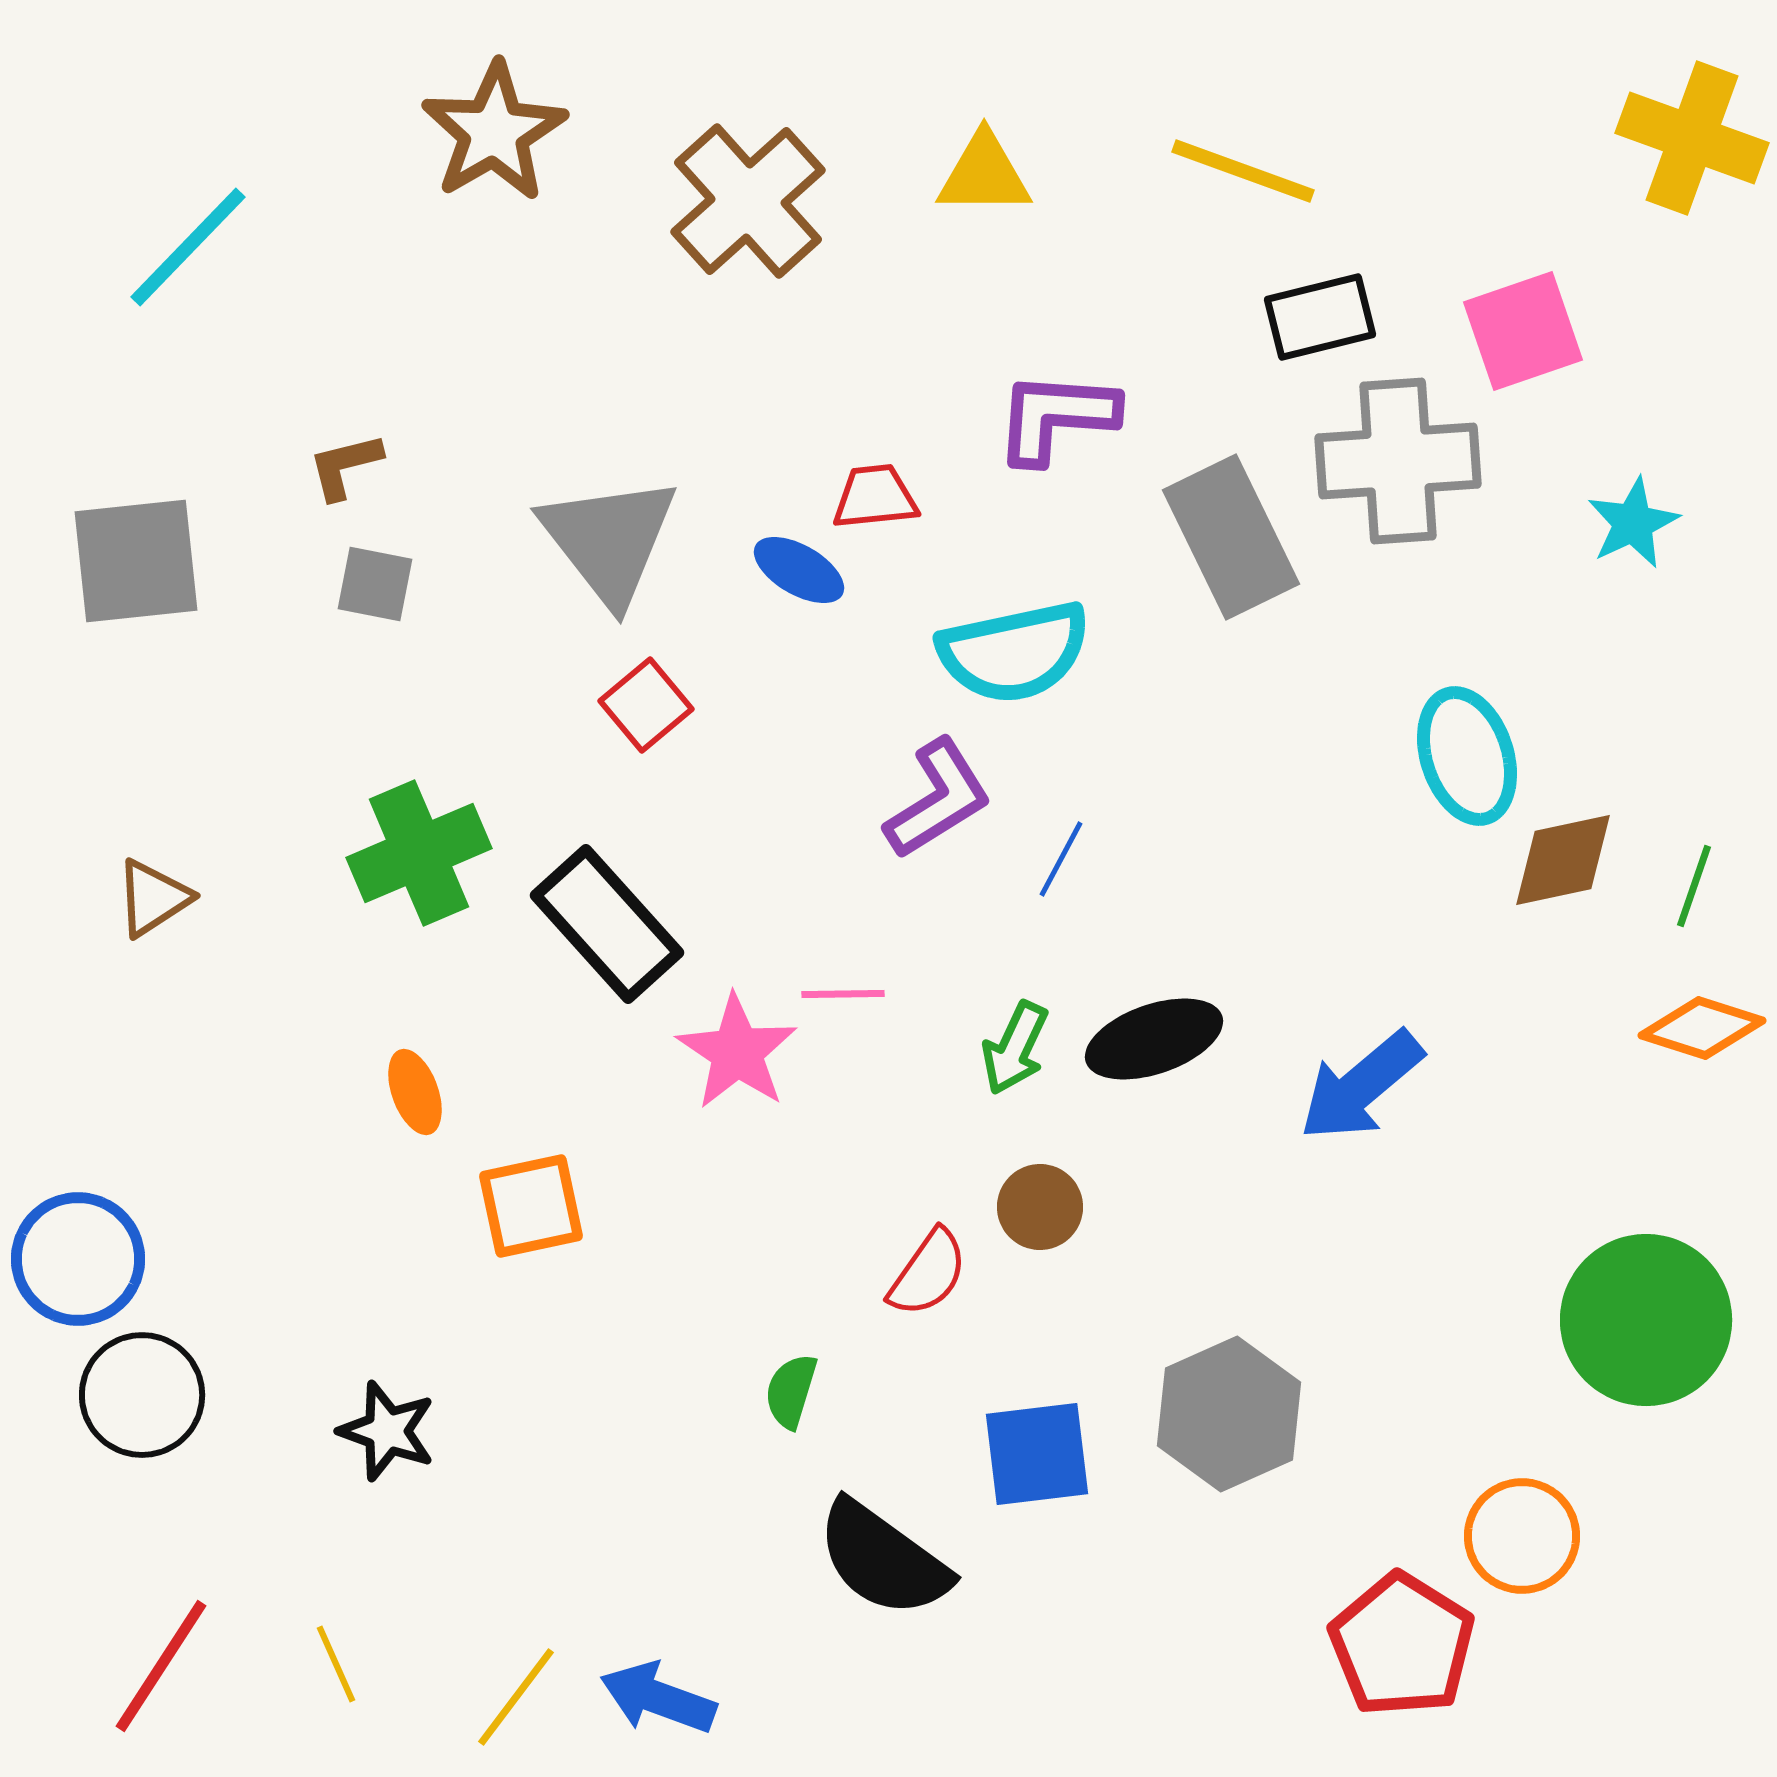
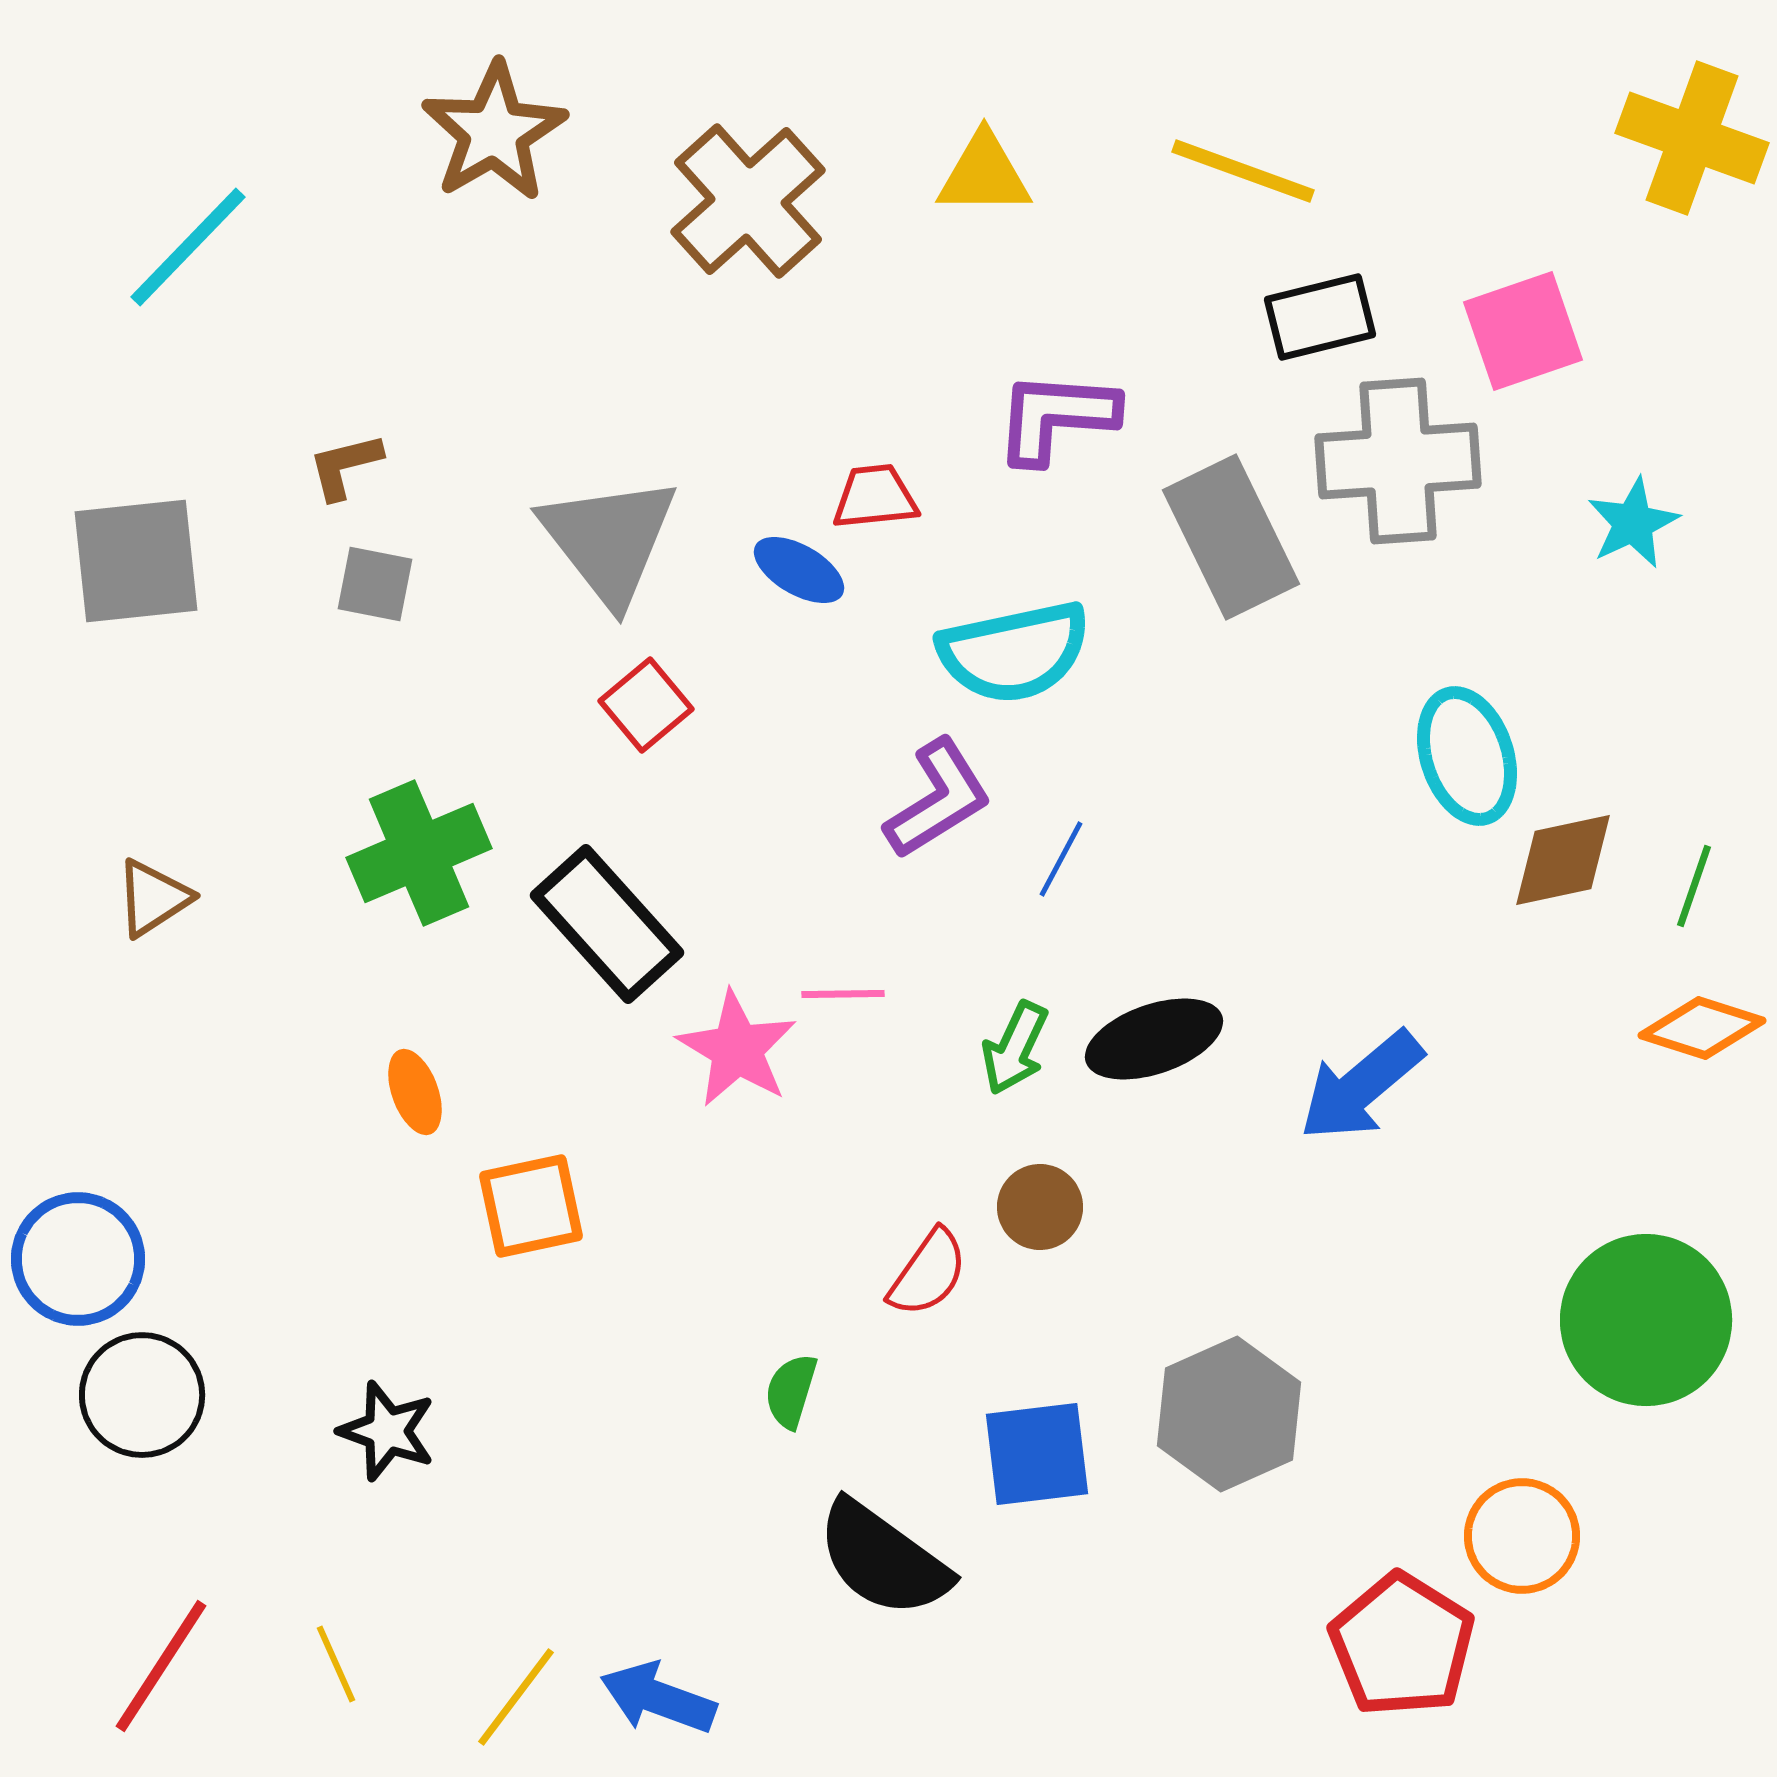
pink star at (737, 1052): moved 3 px up; rotated 3 degrees counterclockwise
